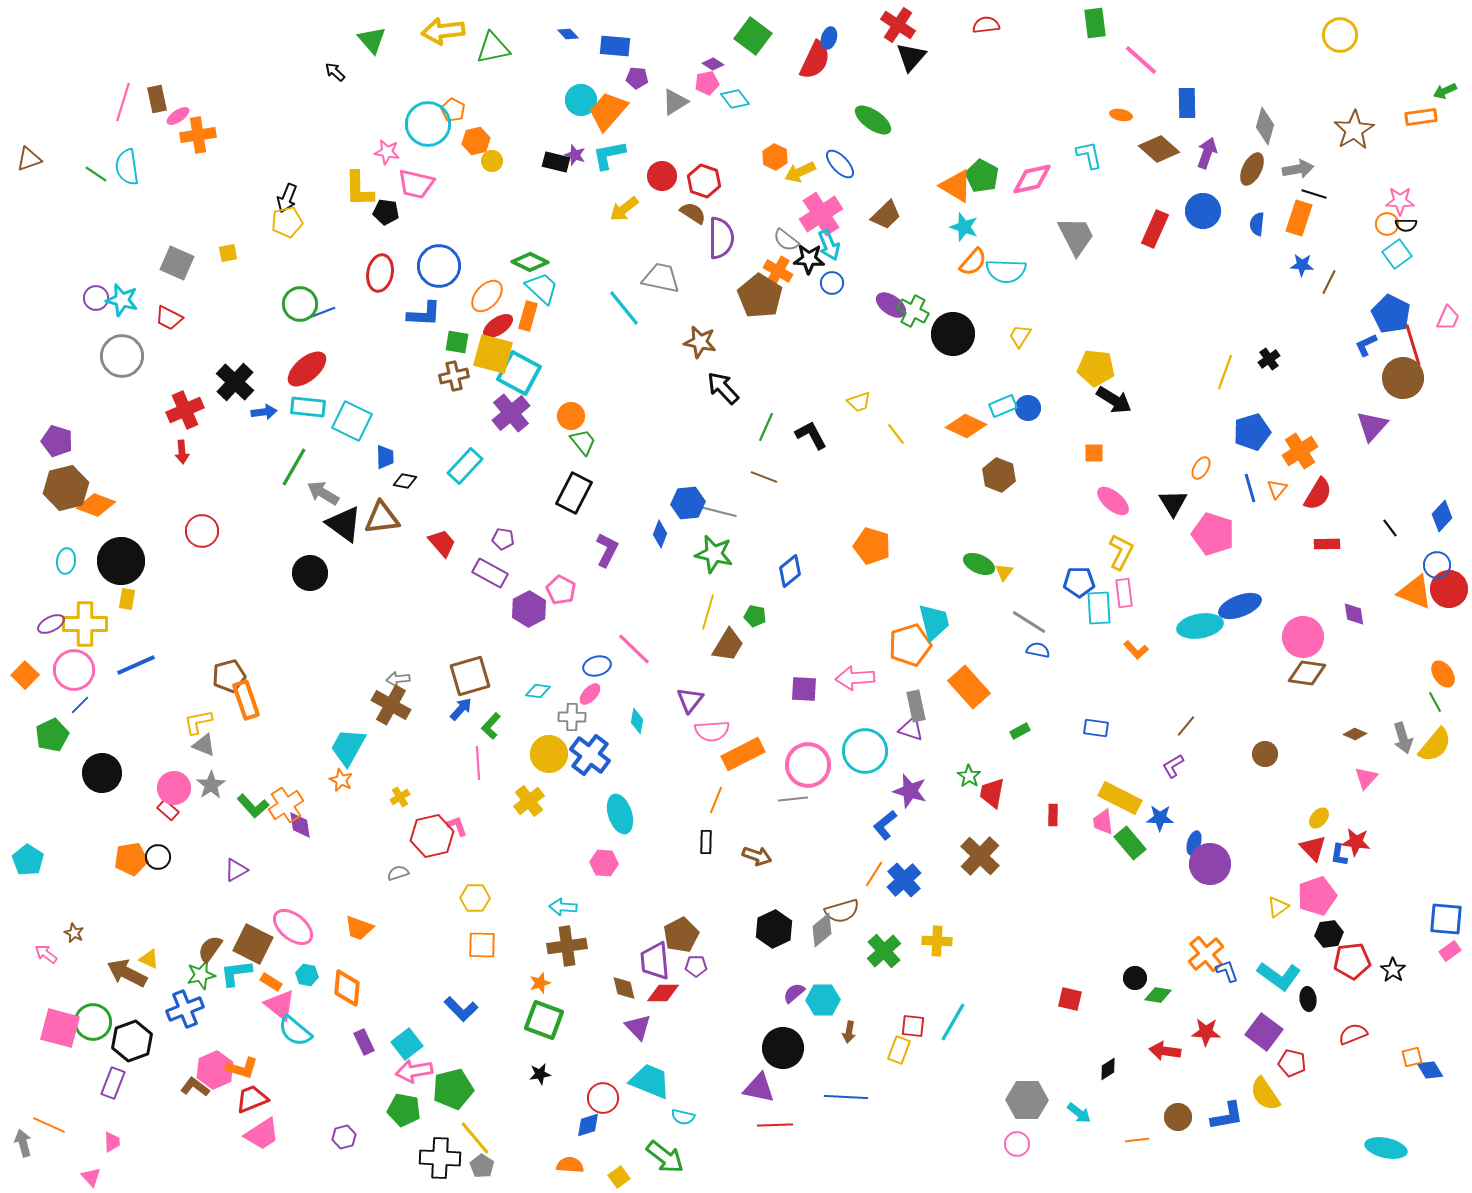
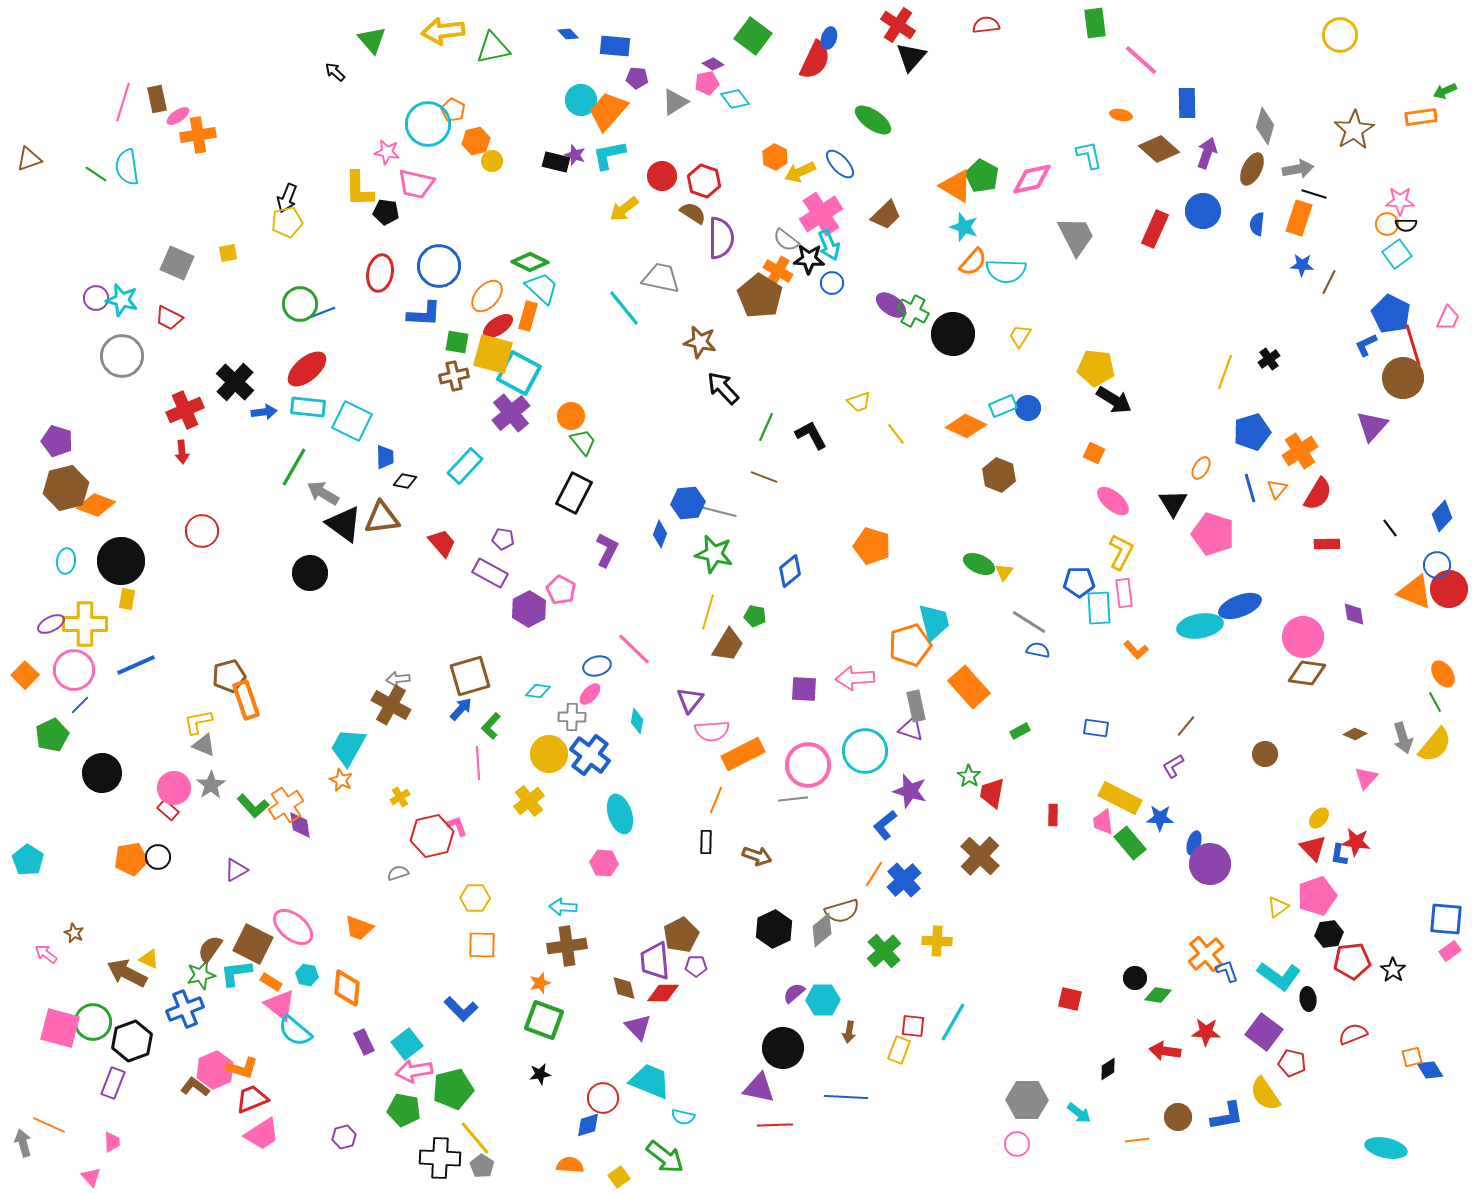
orange square at (1094, 453): rotated 25 degrees clockwise
